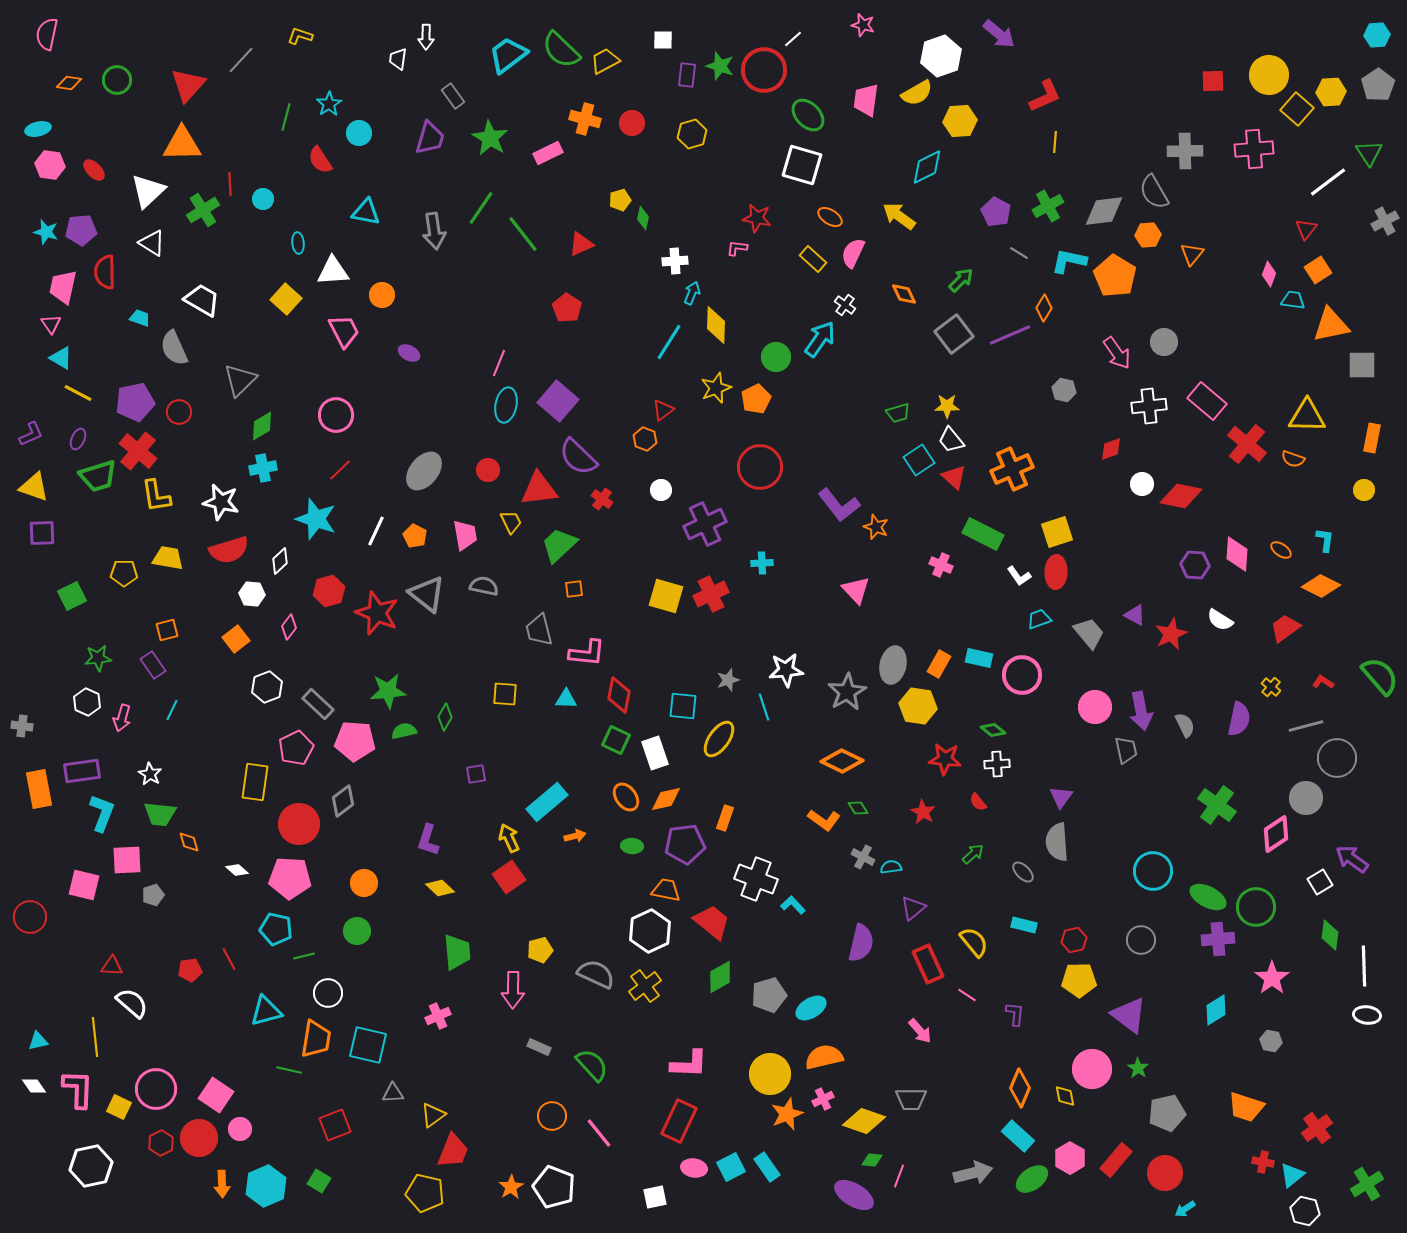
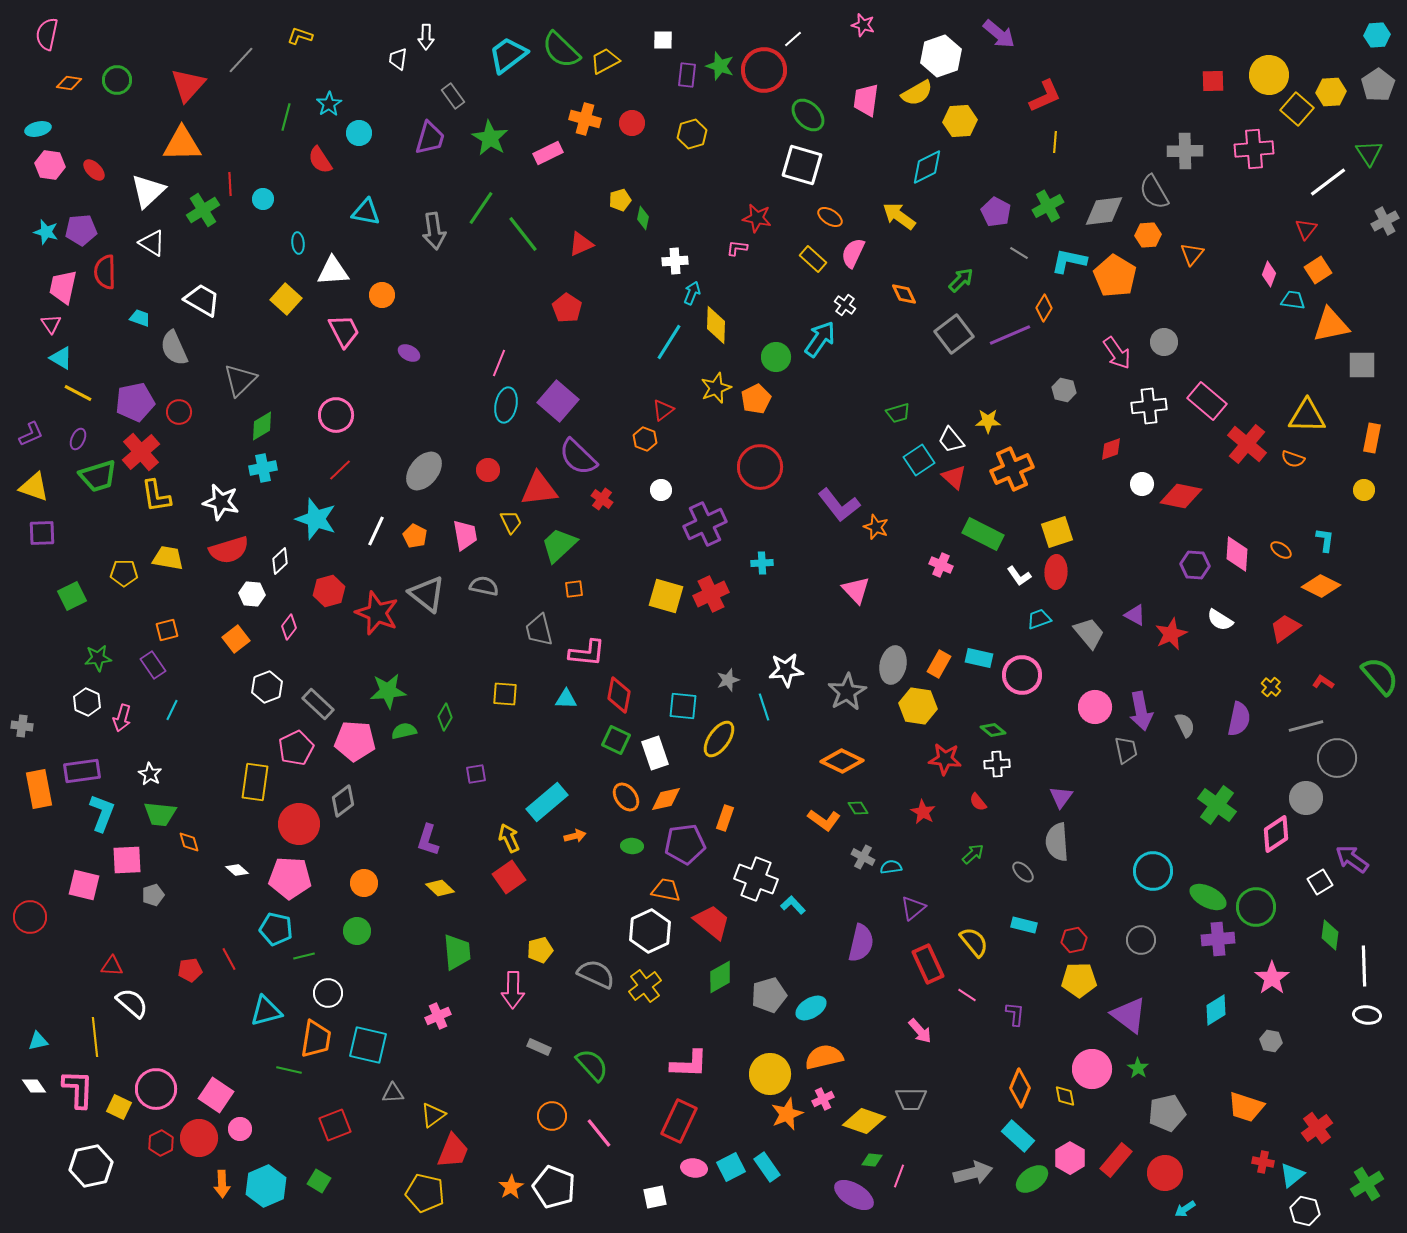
yellow star at (947, 406): moved 41 px right, 15 px down
red cross at (138, 451): moved 3 px right, 1 px down; rotated 9 degrees clockwise
